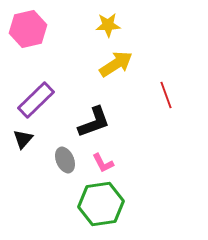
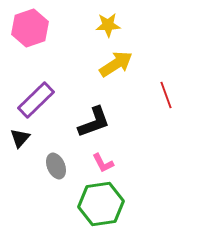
pink hexagon: moved 2 px right, 1 px up; rotated 6 degrees counterclockwise
black triangle: moved 3 px left, 1 px up
gray ellipse: moved 9 px left, 6 px down
